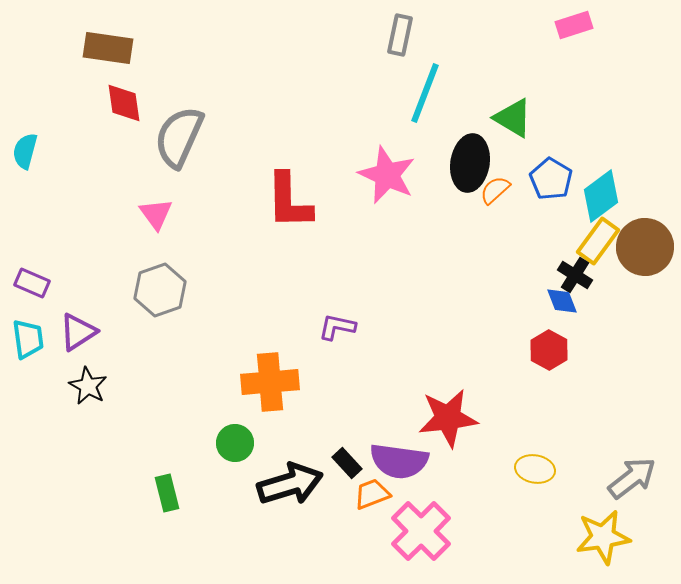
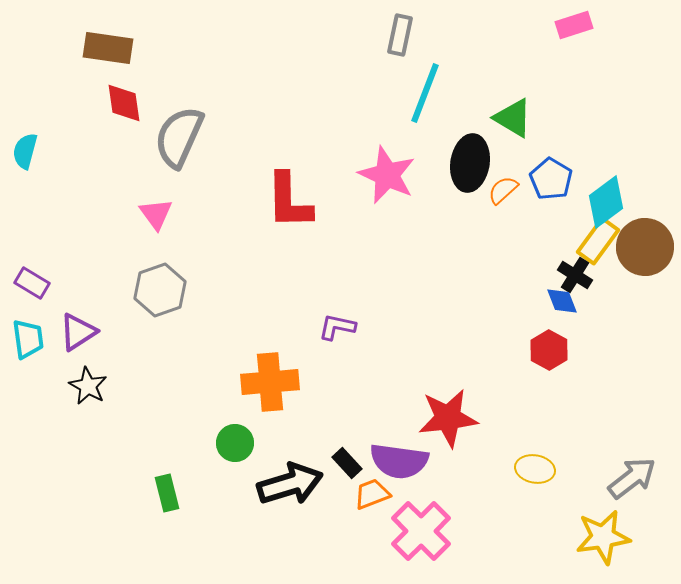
orange semicircle: moved 8 px right
cyan diamond: moved 5 px right, 6 px down
purple rectangle: rotated 8 degrees clockwise
